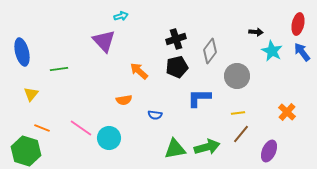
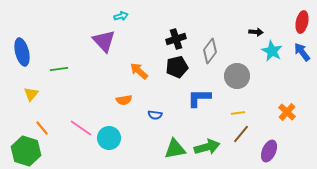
red ellipse: moved 4 px right, 2 px up
orange line: rotated 28 degrees clockwise
